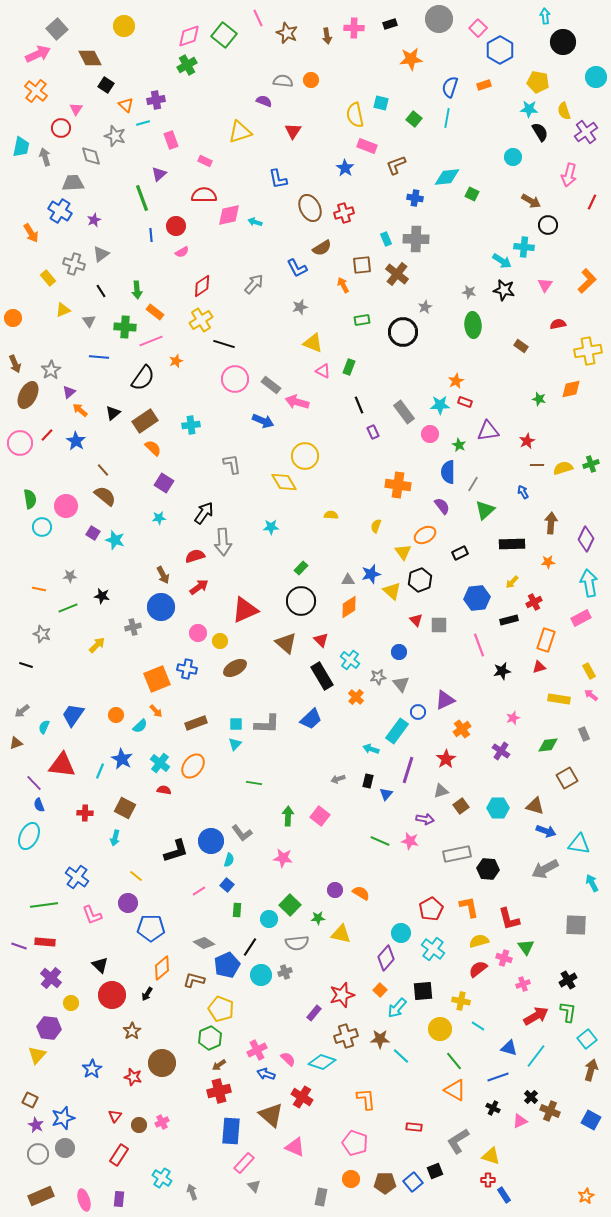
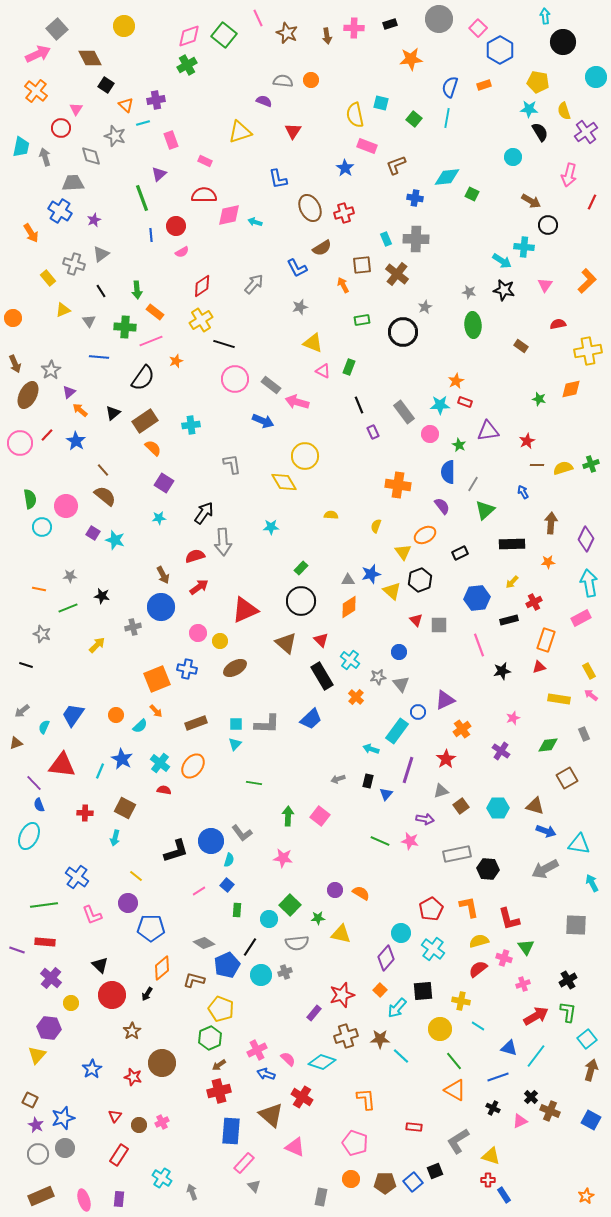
purple line at (19, 946): moved 2 px left, 4 px down
